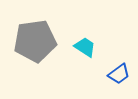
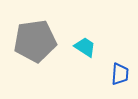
blue trapezoid: moved 1 px right; rotated 50 degrees counterclockwise
